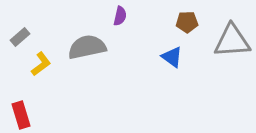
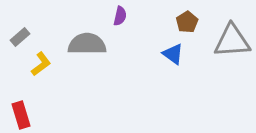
brown pentagon: rotated 30 degrees counterclockwise
gray semicircle: moved 3 px up; rotated 12 degrees clockwise
blue triangle: moved 1 px right, 3 px up
